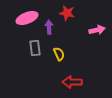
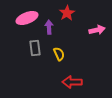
red star: rotated 28 degrees clockwise
